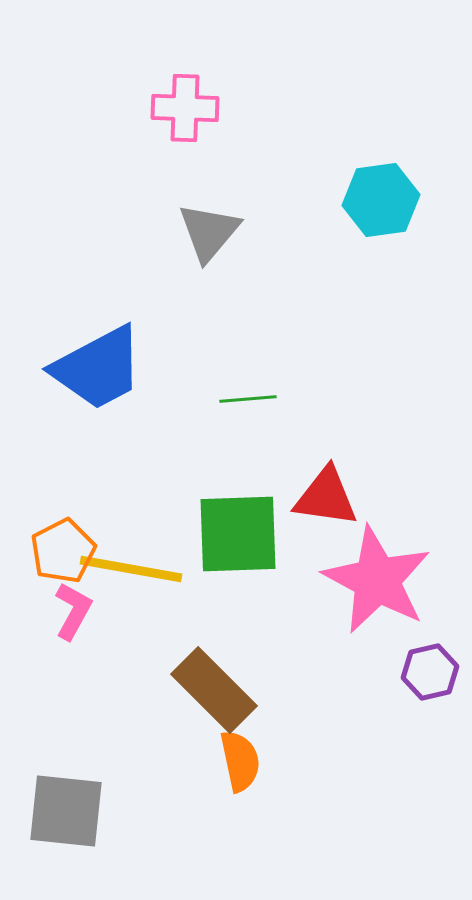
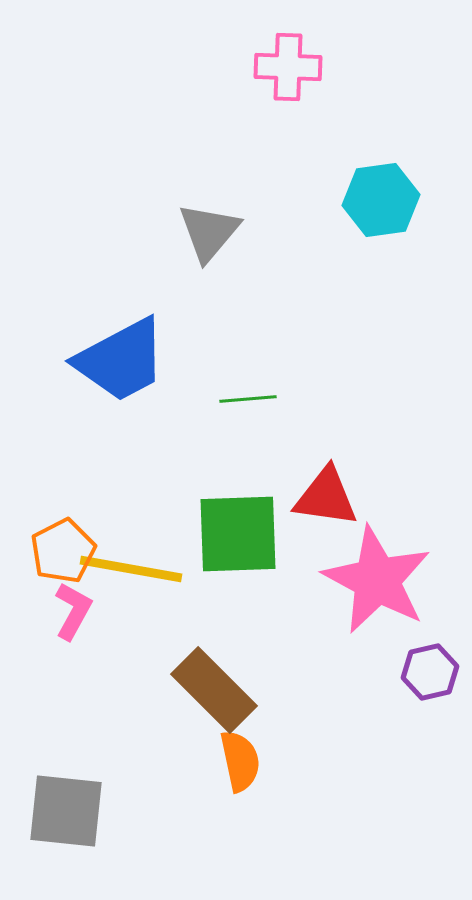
pink cross: moved 103 px right, 41 px up
blue trapezoid: moved 23 px right, 8 px up
